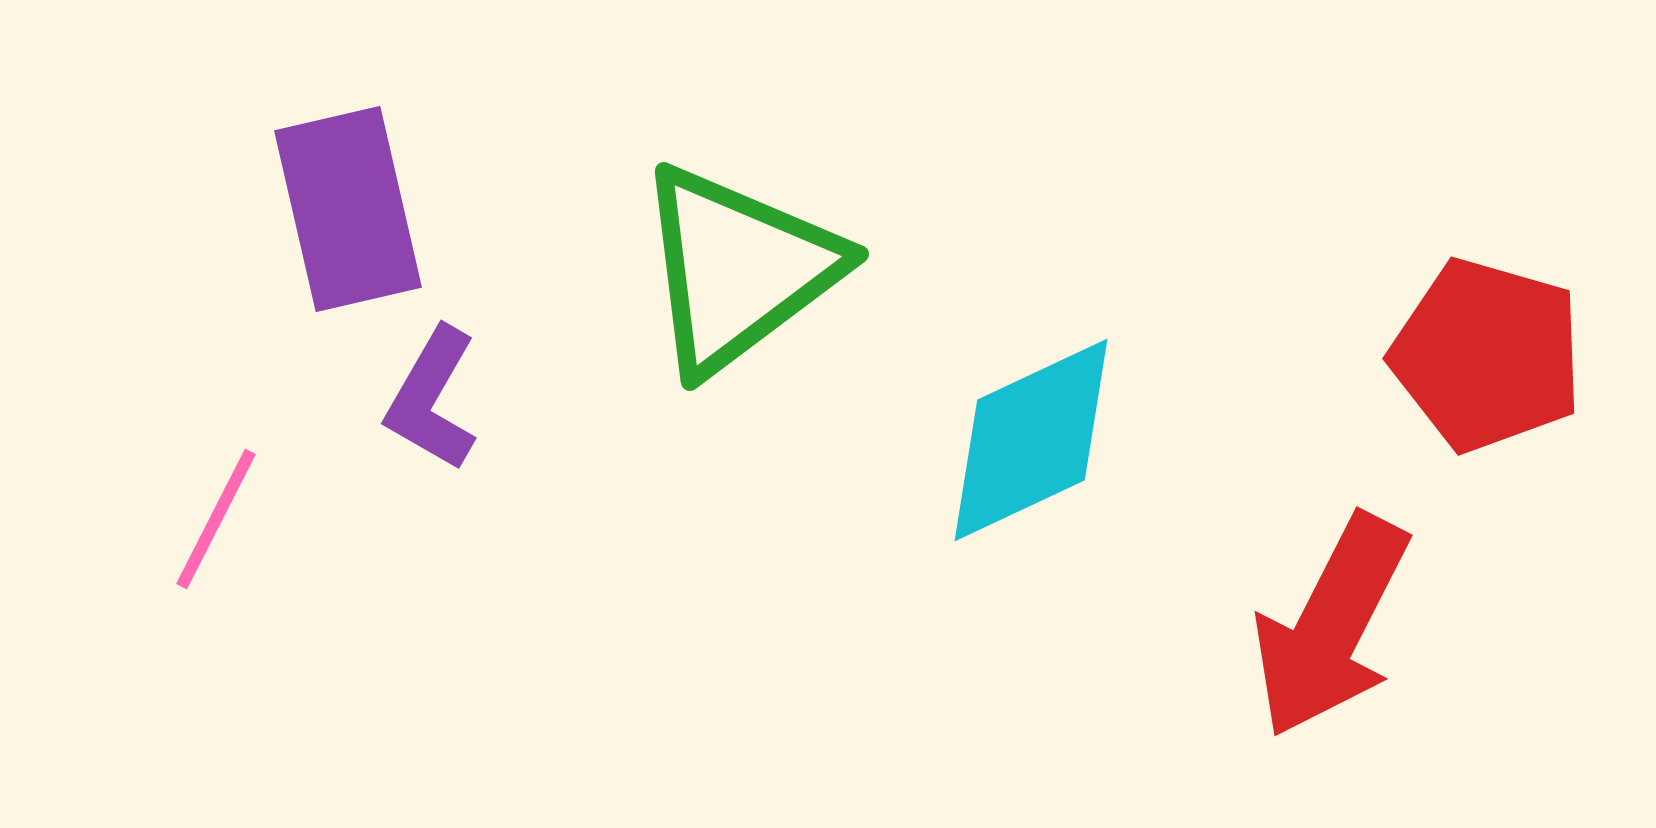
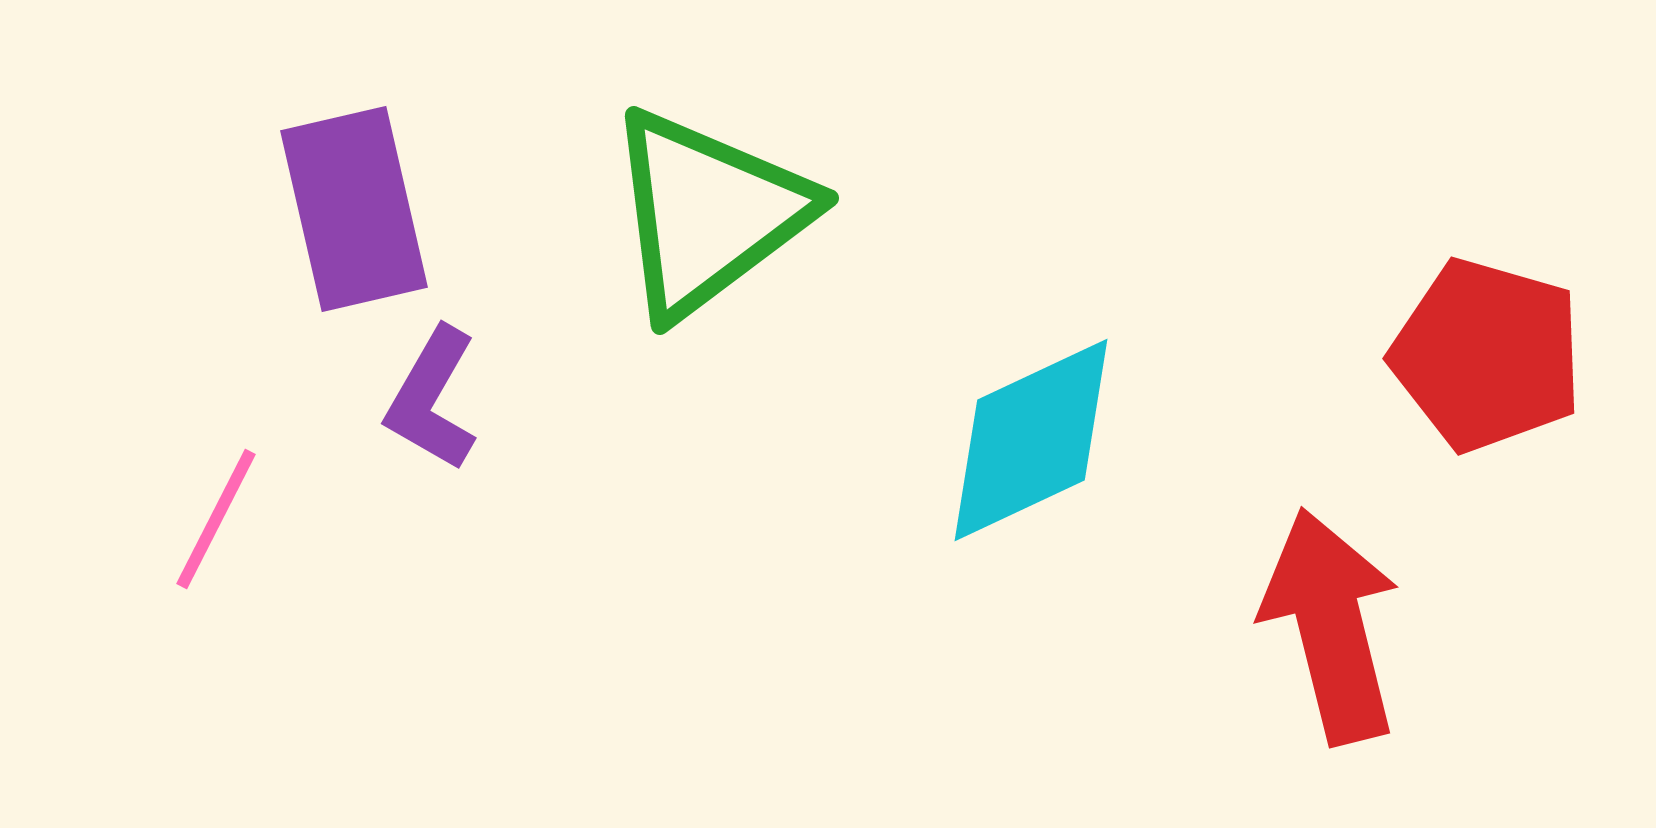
purple rectangle: moved 6 px right
green triangle: moved 30 px left, 56 px up
red arrow: rotated 139 degrees clockwise
